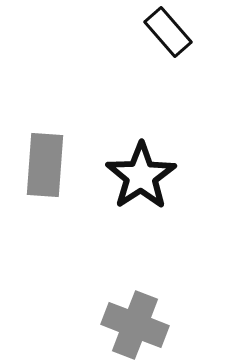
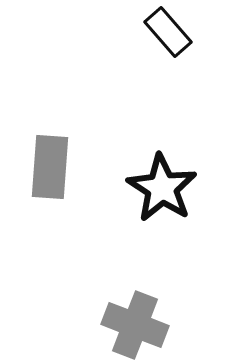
gray rectangle: moved 5 px right, 2 px down
black star: moved 21 px right, 12 px down; rotated 6 degrees counterclockwise
